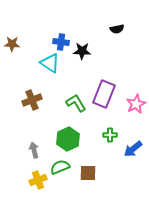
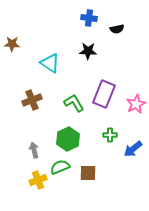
blue cross: moved 28 px right, 24 px up
black star: moved 6 px right
green L-shape: moved 2 px left
